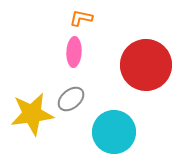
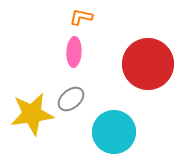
orange L-shape: moved 1 px up
red circle: moved 2 px right, 1 px up
